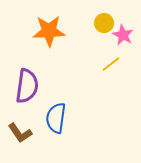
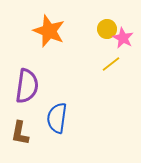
yellow circle: moved 3 px right, 6 px down
orange star: rotated 24 degrees clockwise
pink star: moved 3 px down
blue semicircle: moved 1 px right
brown L-shape: rotated 45 degrees clockwise
